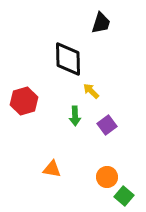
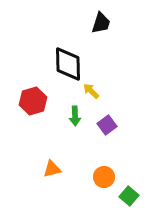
black diamond: moved 5 px down
red hexagon: moved 9 px right
orange triangle: rotated 24 degrees counterclockwise
orange circle: moved 3 px left
green square: moved 5 px right
